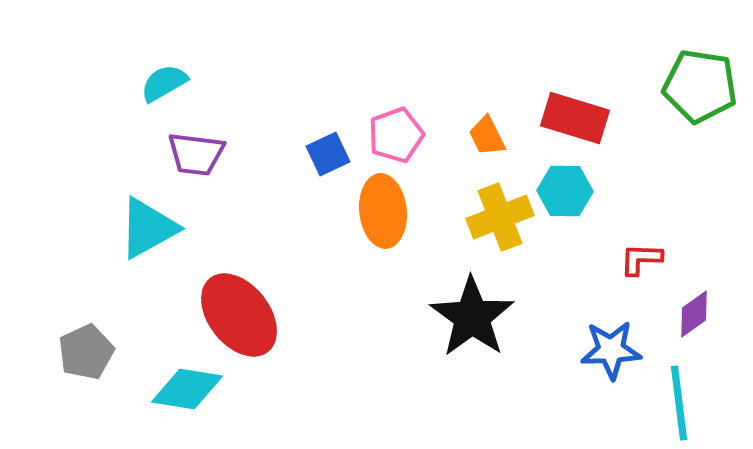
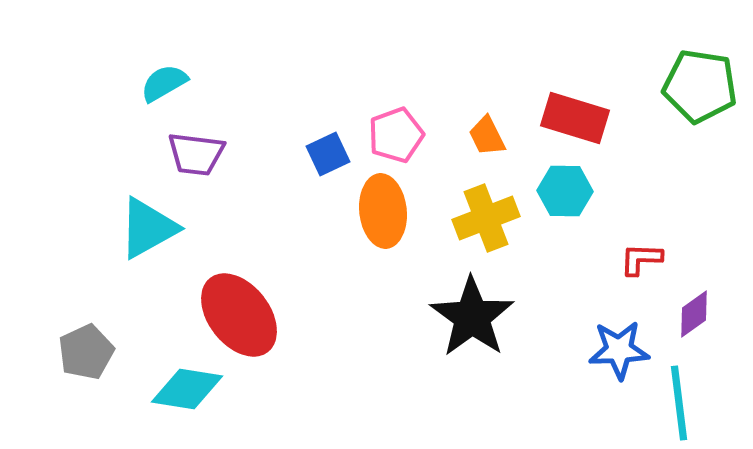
yellow cross: moved 14 px left, 1 px down
blue star: moved 8 px right
